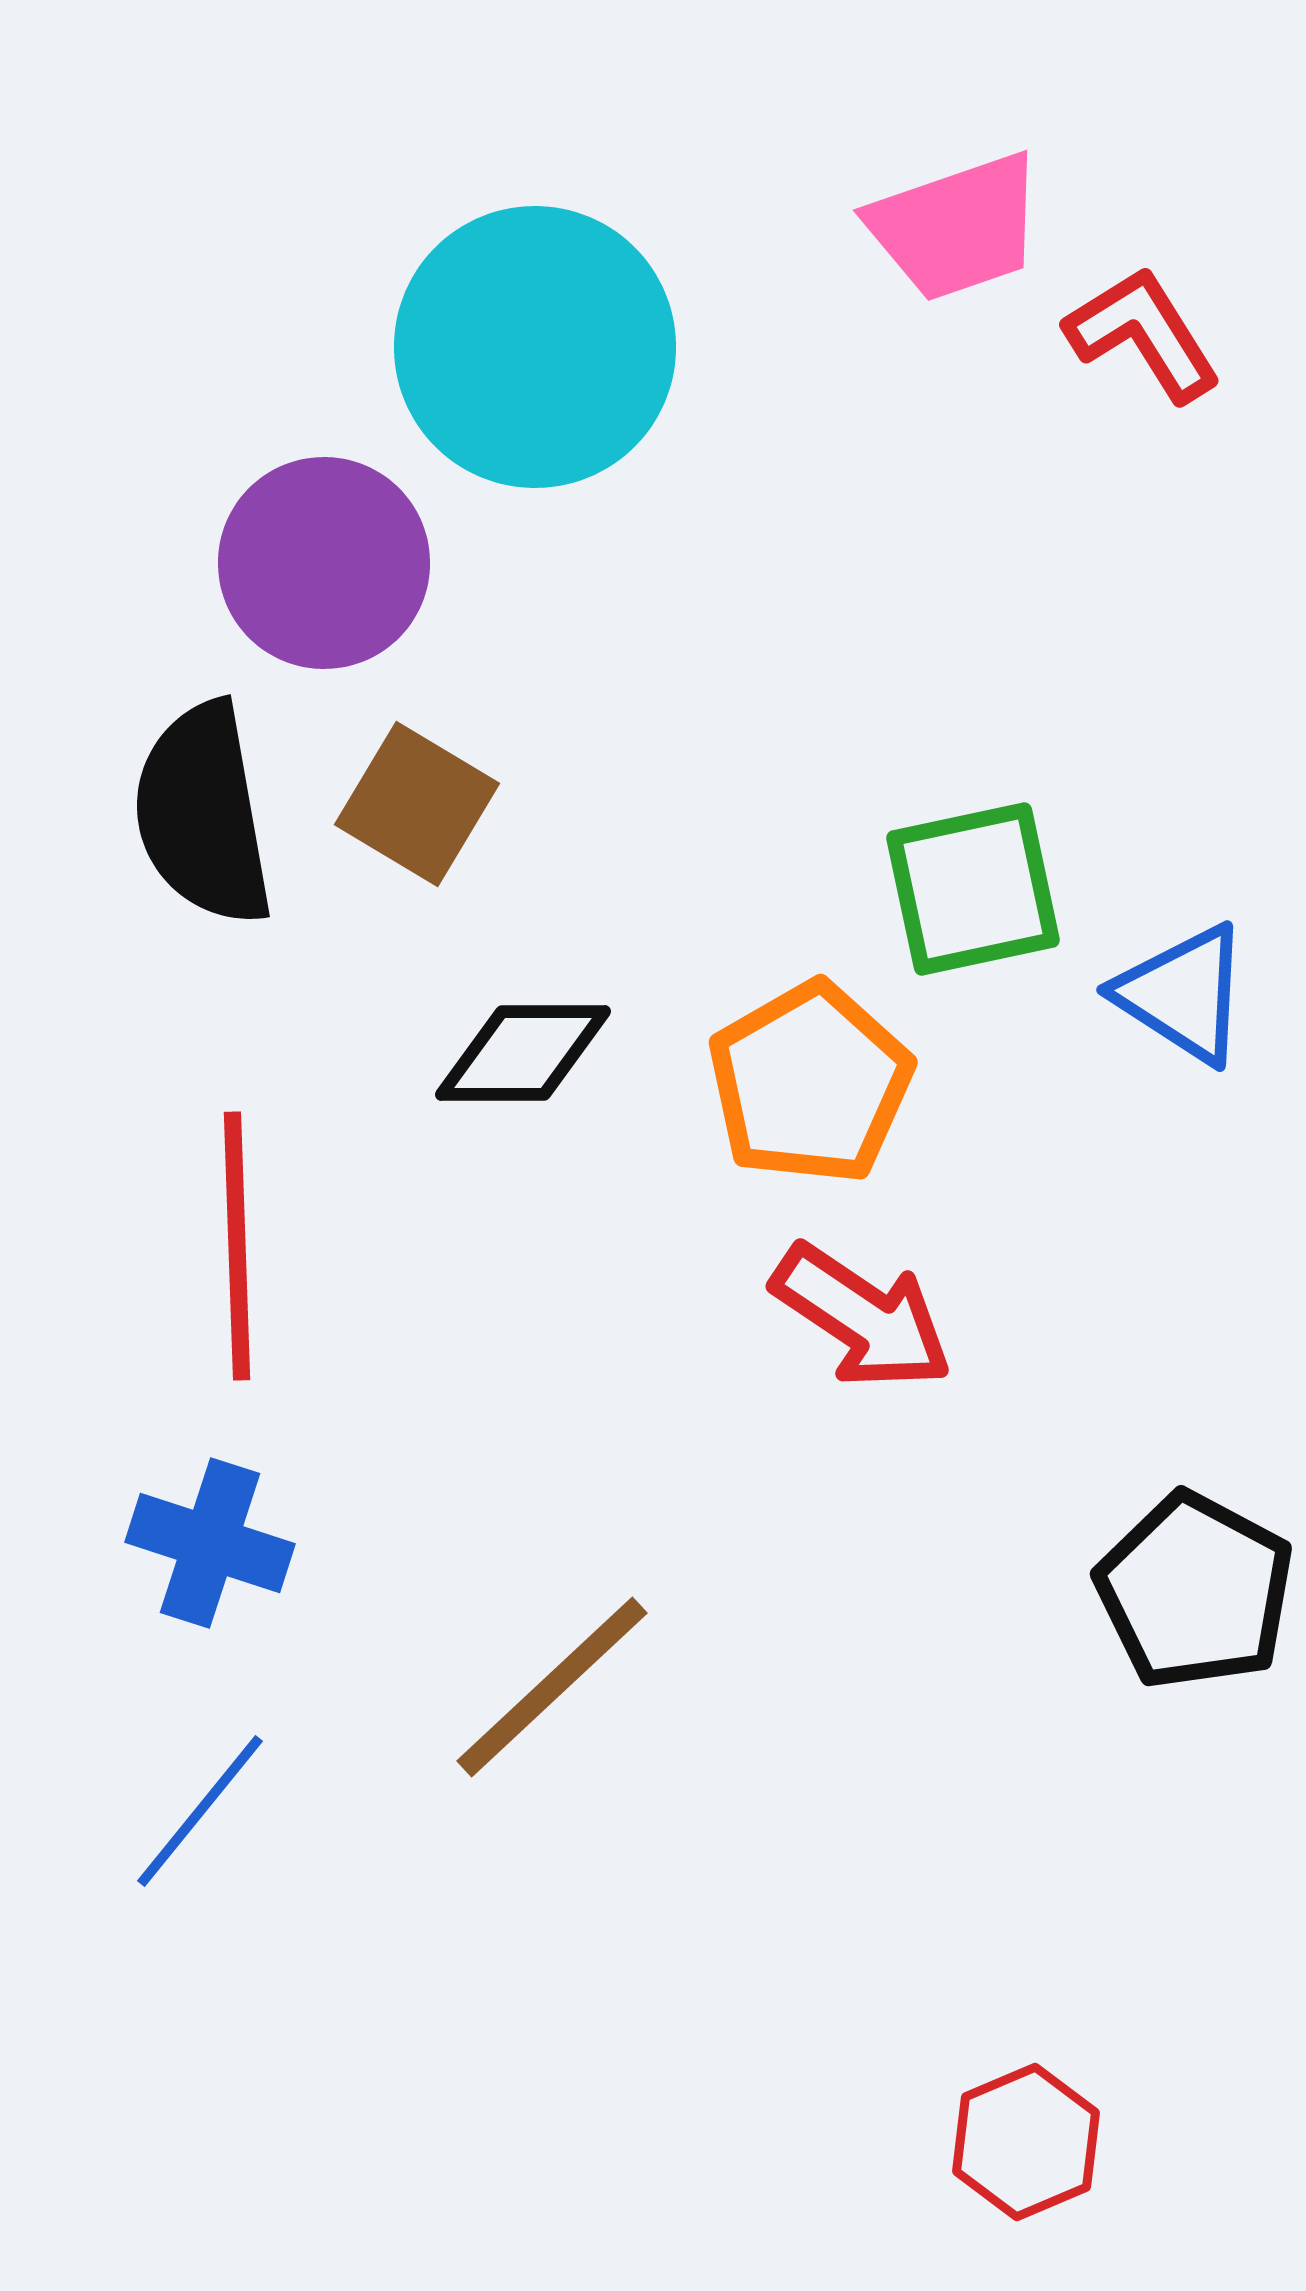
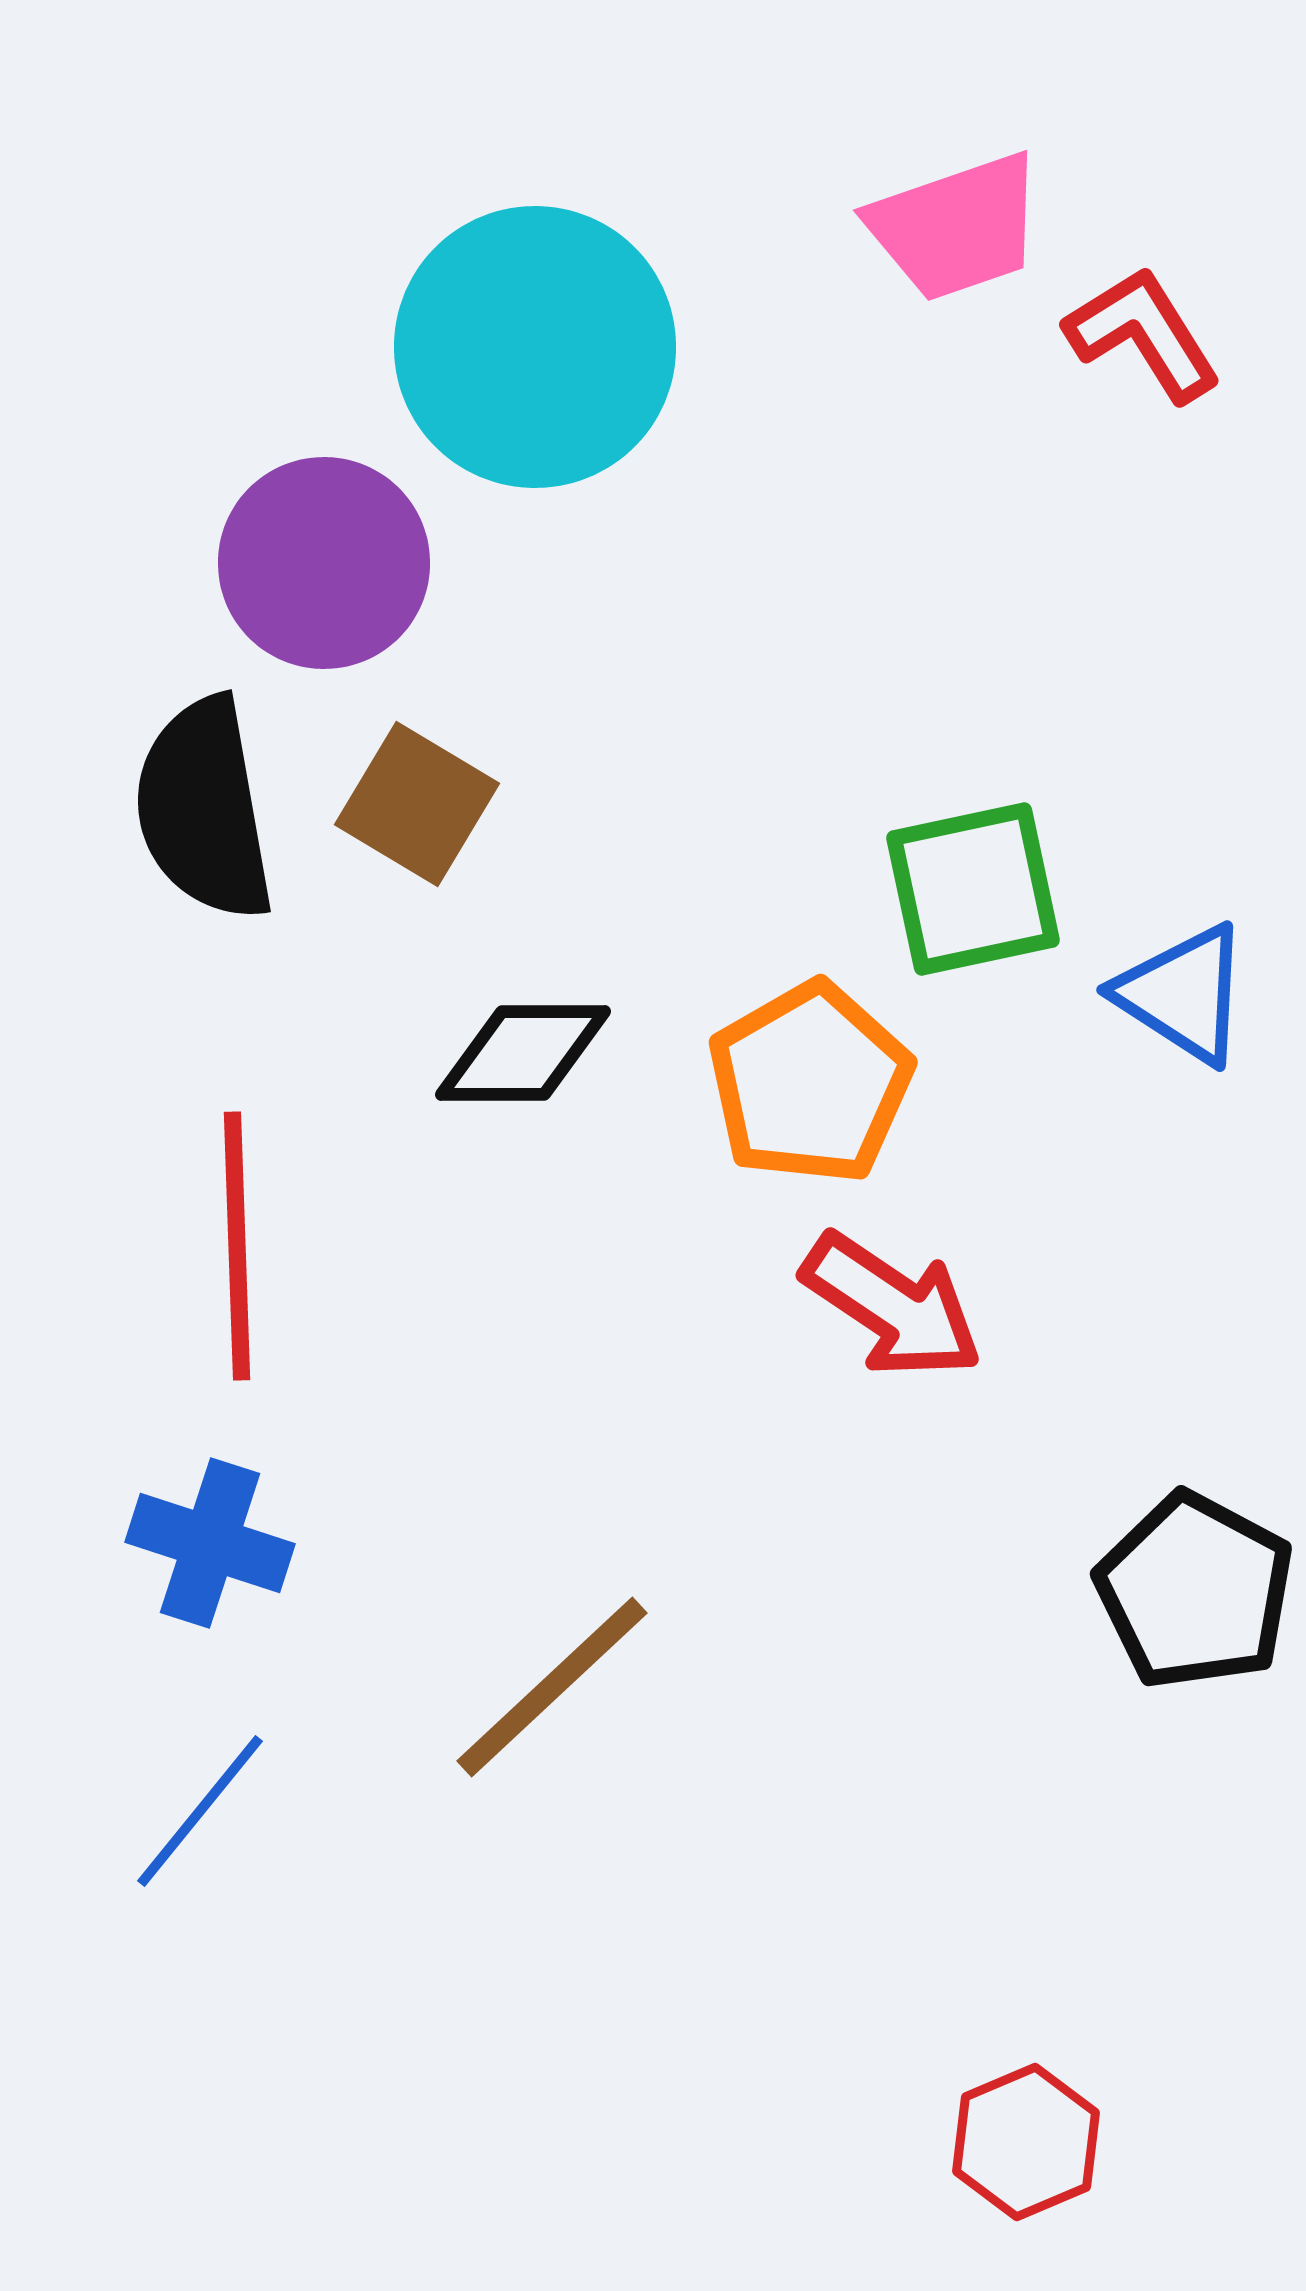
black semicircle: moved 1 px right, 5 px up
red arrow: moved 30 px right, 11 px up
